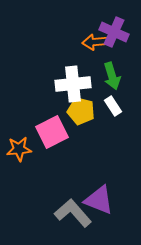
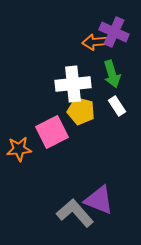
green arrow: moved 2 px up
white rectangle: moved 4 px right
gray L-shape: moved 2 px right
